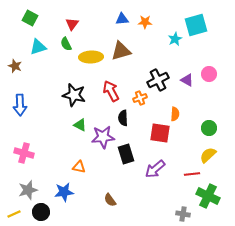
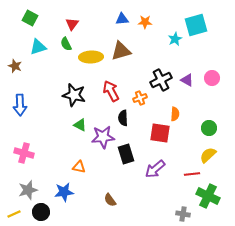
pink circle: moved 3 px right, 4 px down
black cross: moved 3 px right
